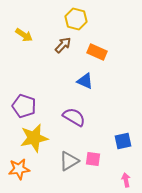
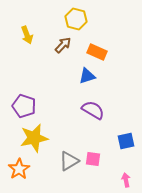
yellow arrow: moved 3 px right; rotated 36 degrees clockwise
blue triangle: moved 2 px right, 5 px up; rotated 42 degrees counterclockwise
purple semicircle: moved 19 px right, 7 px up
blue square: moved 3 px right
orange star: rotated 25 degrees counterclockwise
